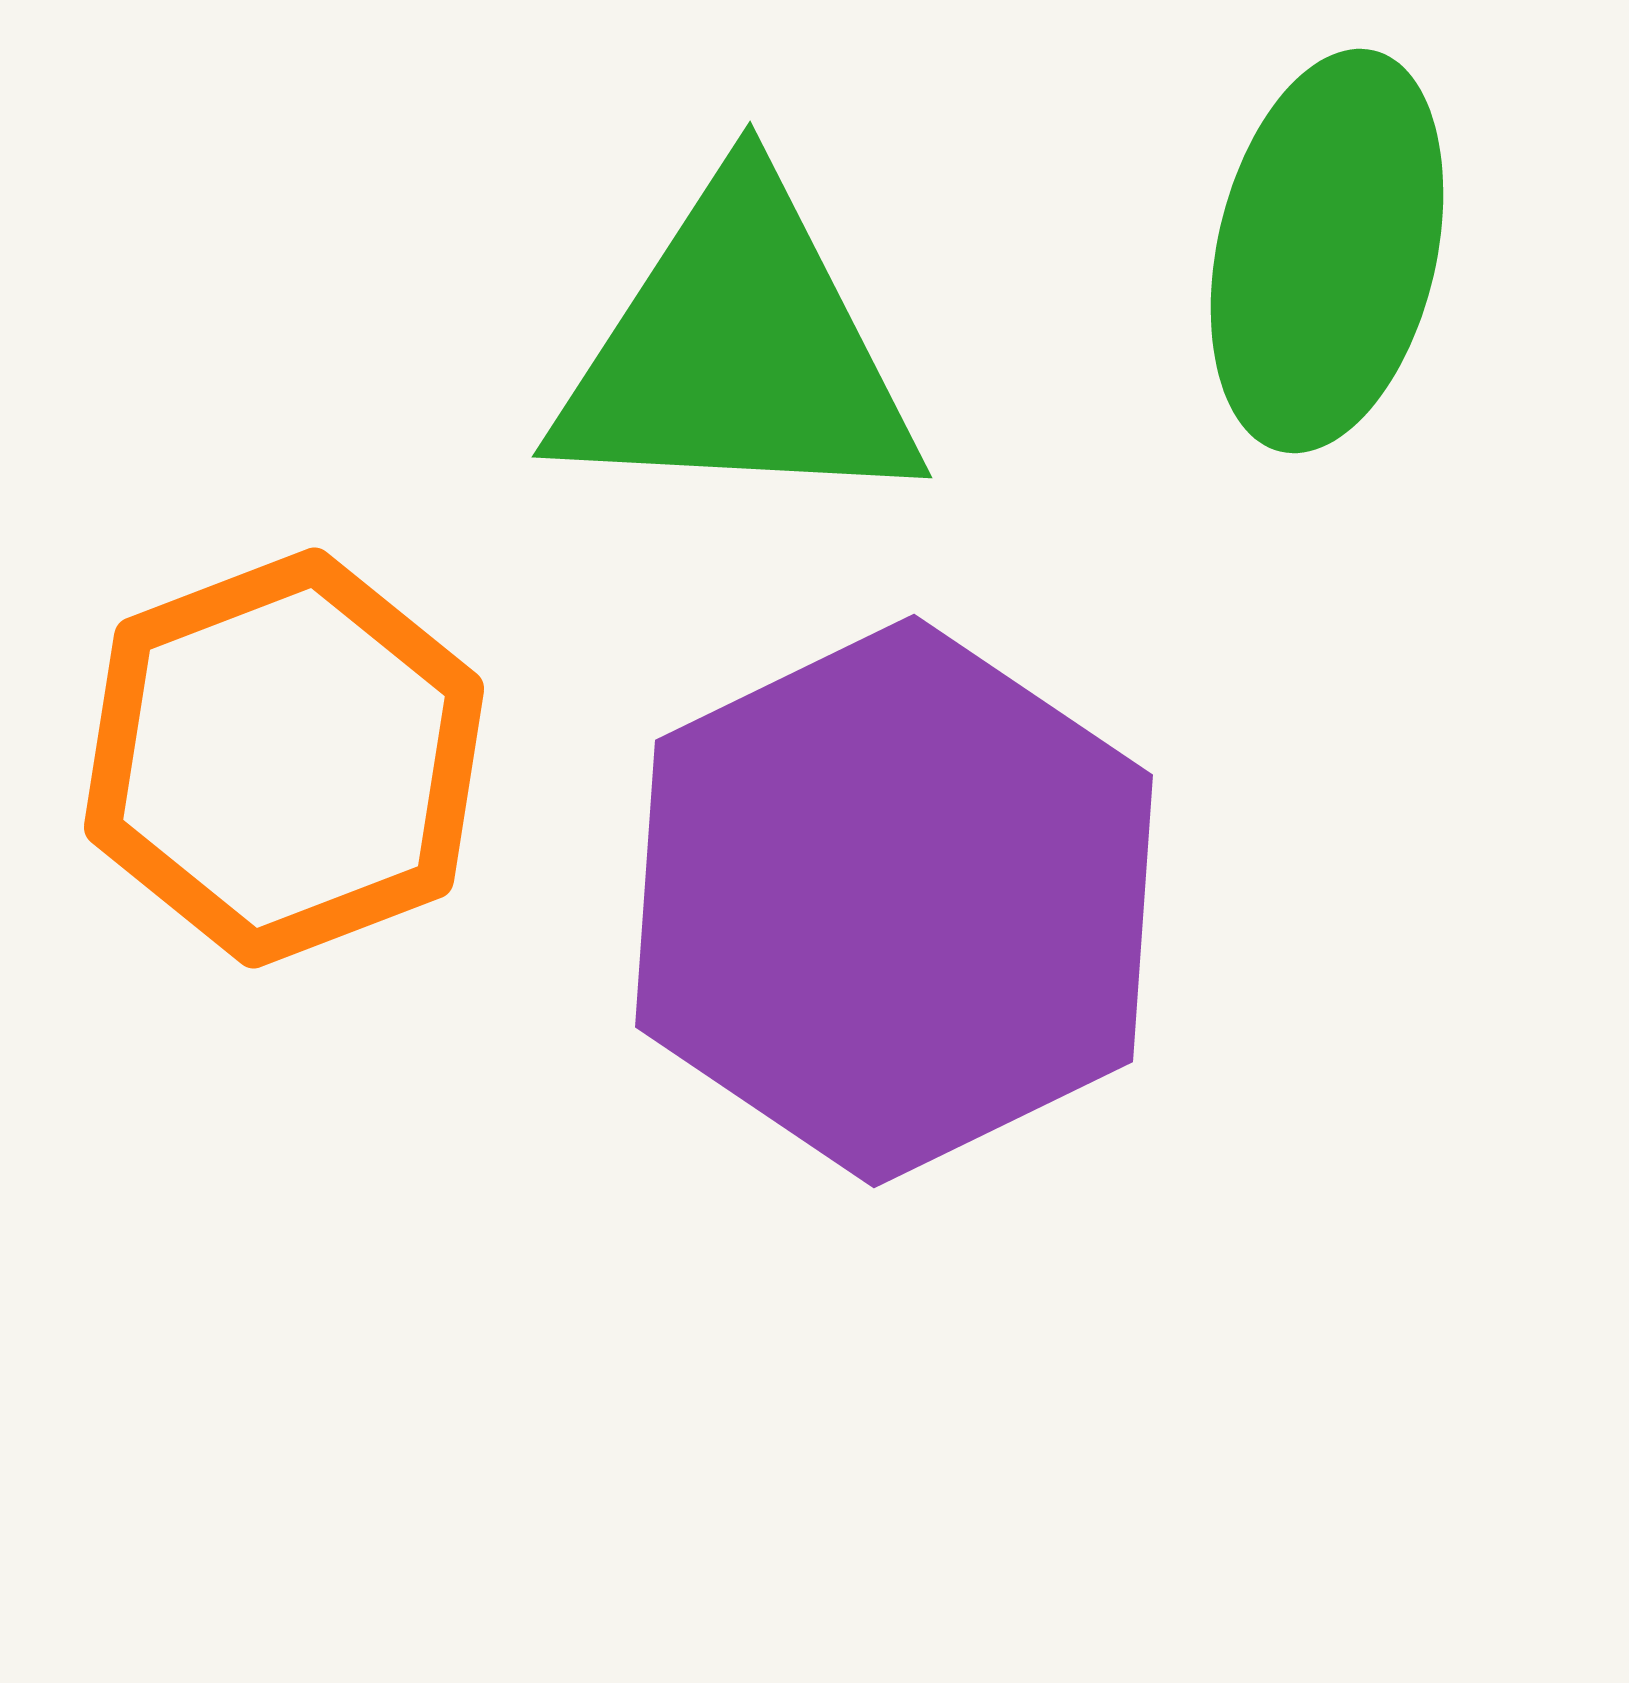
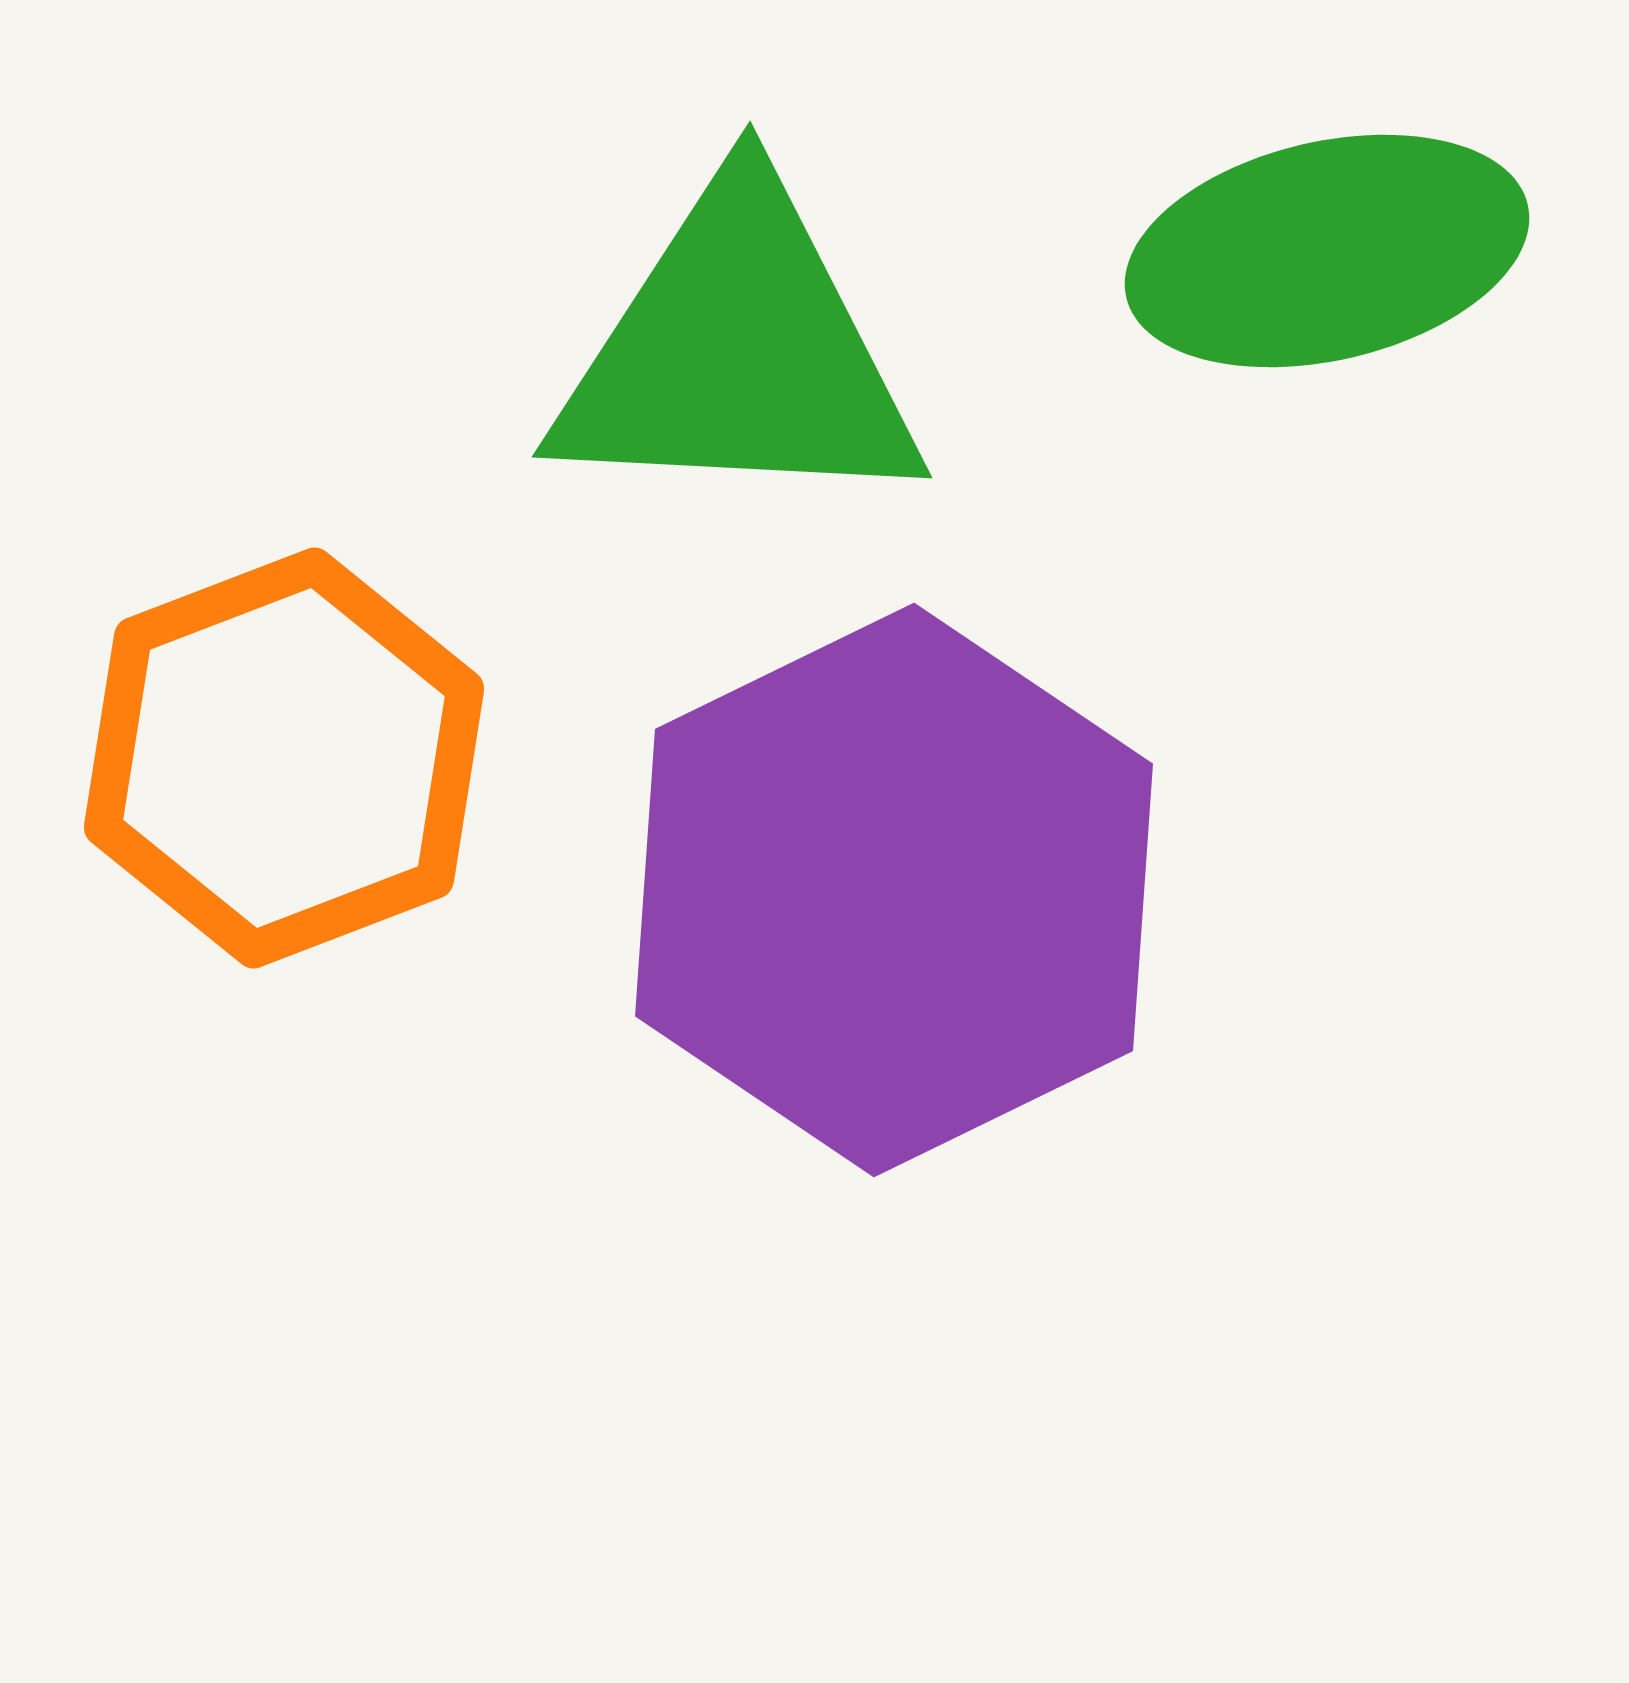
green ellipse: rotated 64 degrees clockwise
purple hexagon: moved 11 px up
